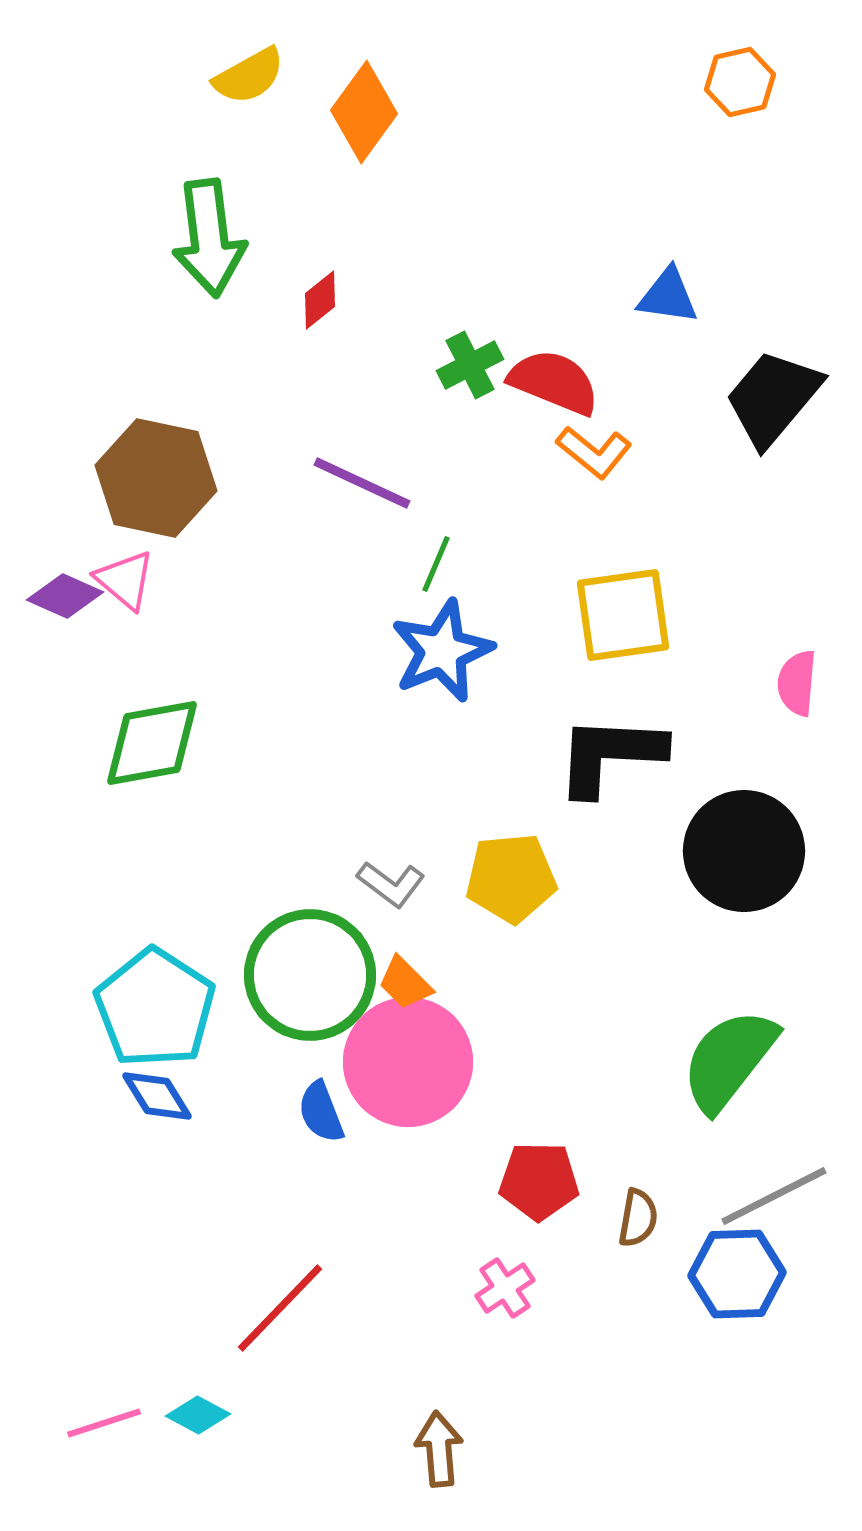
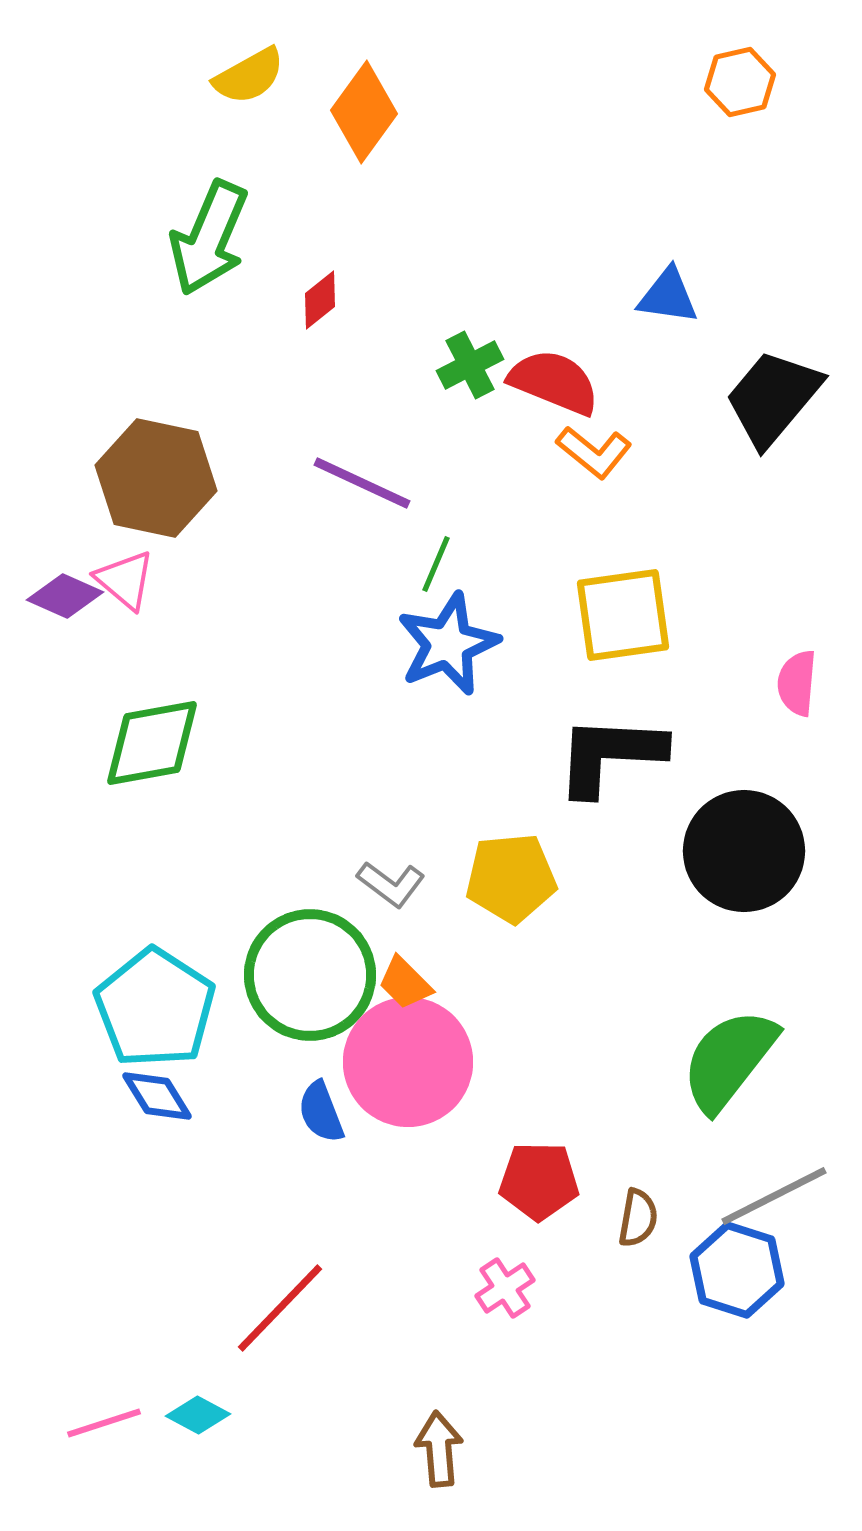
green arrow: rotated 30 degrees clockwise
blue star: moved 6 px right, 7 px up
blue hexagon: moved 4 px up; rotated 20 degrees clockwise
